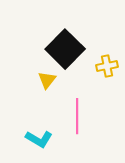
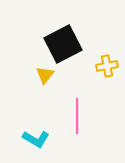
black square: moved 2 px left, 5 px up; rotated 18 degrees clockwise
yellow triangle: moved 2 px left, 5 px up
cyan L-shape: moved 3 px left
